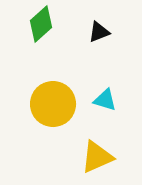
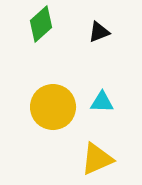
cyan triangle: moved 3 px left, 2 px down; rotated 15 degrees counterclockwise
yellow circle: moved 3 px down
yellow triangle: moved 2 px down
